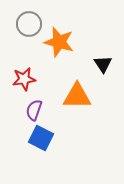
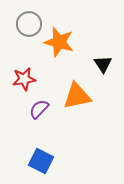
orange triangle: rotated 12 degrees counterclockwise
purple semicircle: moved 5 px right, 1 px up; rotated 25 degrees clockwise
blue square: moved 23 px down
